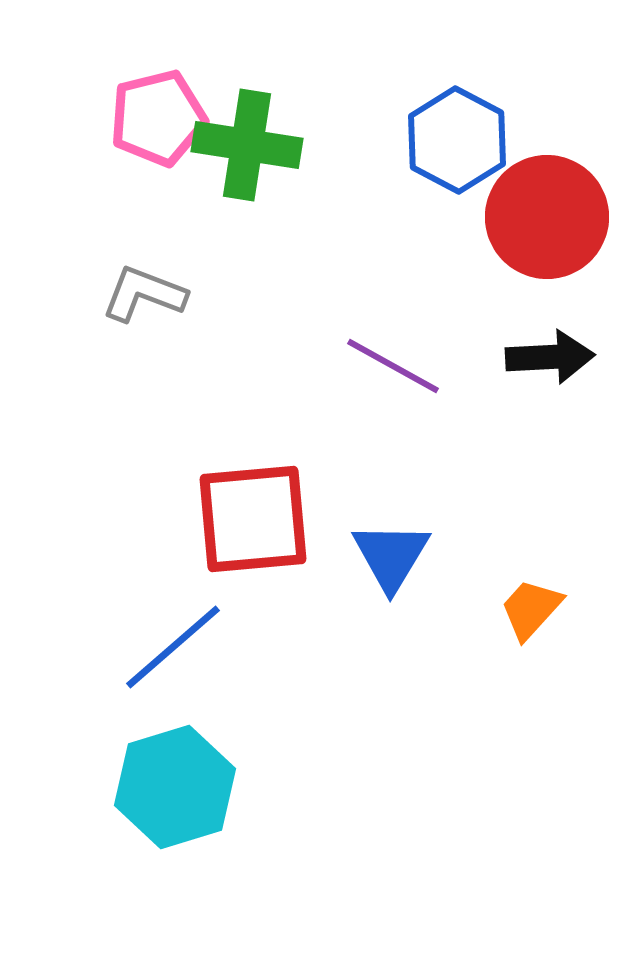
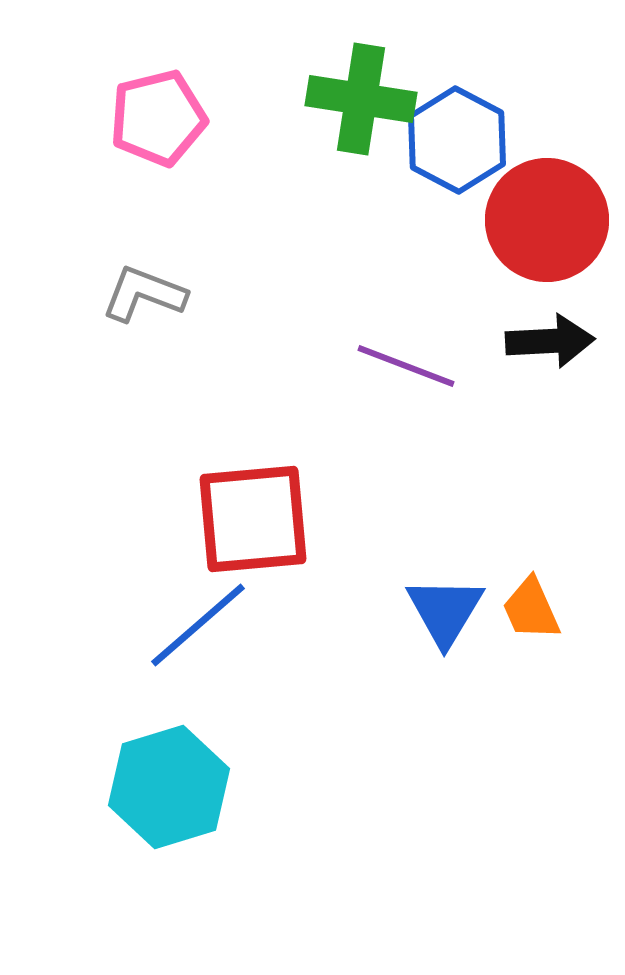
green cross: moved 114 px right, 46 px up
red circle: moved 3 px down
black arrow: moved 16 px up
purple line: moved 13 px right; rotated 8 degrees counterclockwise
blue triangle: moved 54 px right, 55 px down
orange trapezoid: rotated 66 degrees counterclockwise
blue line: moved 25 px right, 22 px up
cyan hexagon: moved 6 px left
